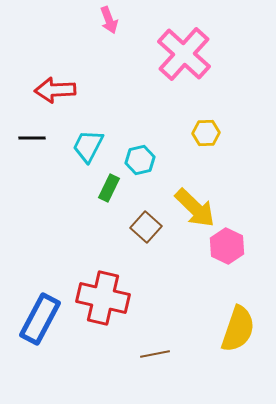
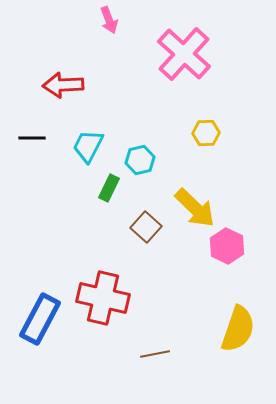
red arrow: moved 8 px right, 5 px up
